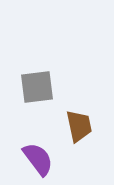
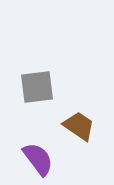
brown trapezoid: rotated 44 degrees counterclockwise
